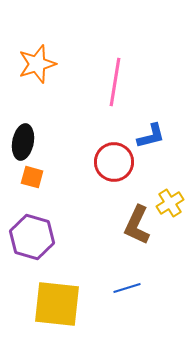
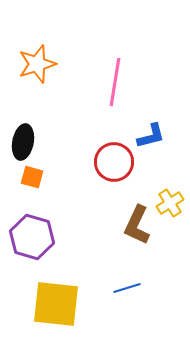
yellow square: moved 1 px left
